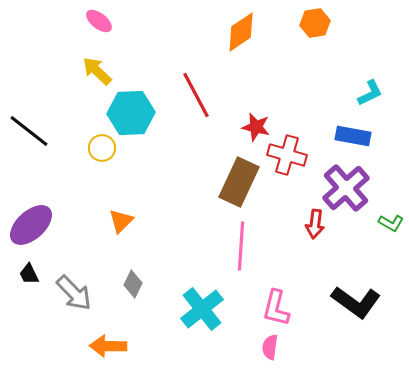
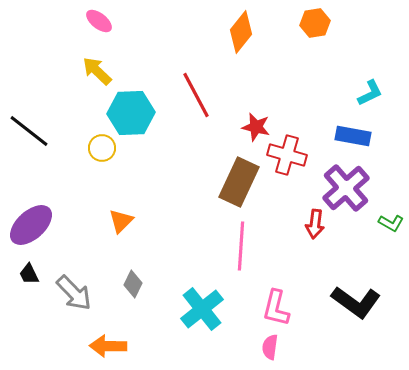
orange diamond: rotated 18 degrees counterclockwise
